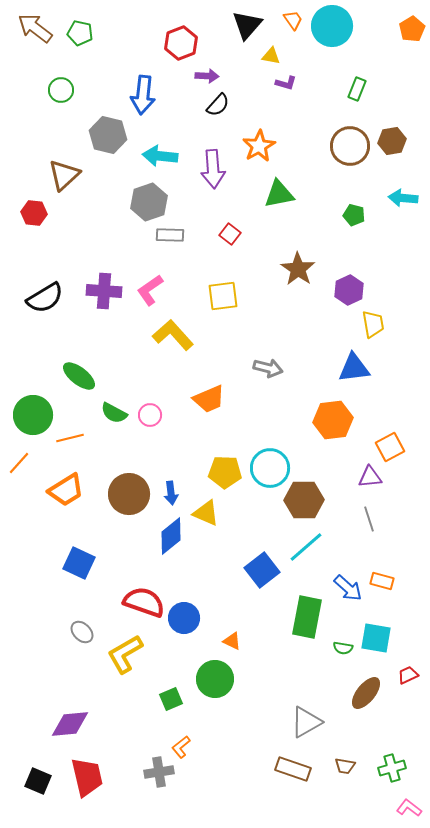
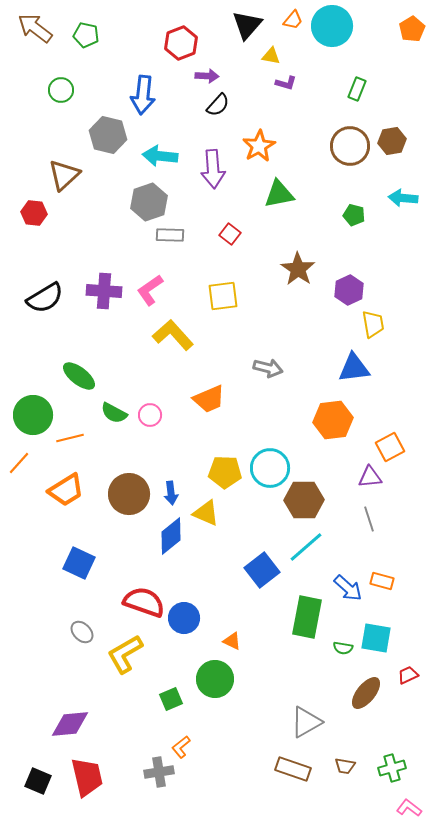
orange trapezoid at (293, 20): rotated 75 degrees clockwise
green pentagon at (80, 33): moved 6 px right, 2 px down
